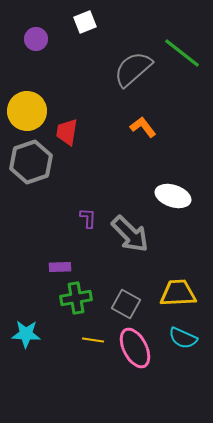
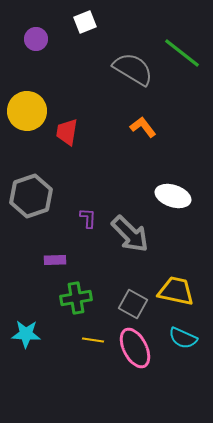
gray semicircle: rotated 72 degrees clockwise
gray hexagon: moved 34 px down
purple rectangle: moved 5 px left, 7 px up
yellow trapezoid: moved 2 px left, 2 px up; rotated 15 degrees clockwise
gray square: moved 7 px right
